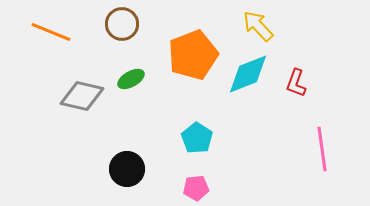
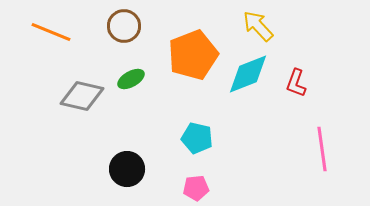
brown circle: moved 2 px right, 2 px down
cyan pentagon: rotated 20 degrees counterclockwise
